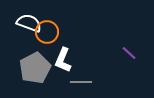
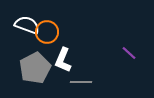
white semicircle: moved 2 px left, 2 px down
